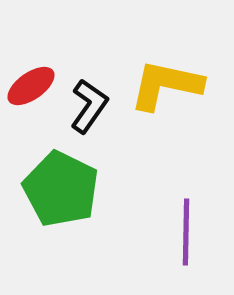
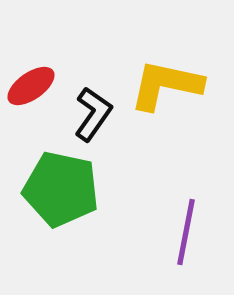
black L-shape: moved 4 px right, 8 px down
green pentagon: rotated 14 degrees counterclockwise
purple line: rotated 10 degrees clockwise
